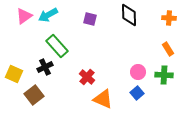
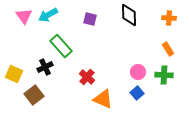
pink triangle: rotated 30 degrees counterclockwise
green rectangle: moved 4 px right
